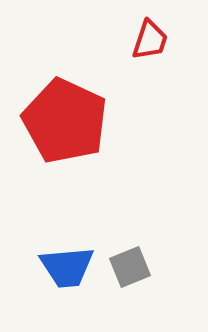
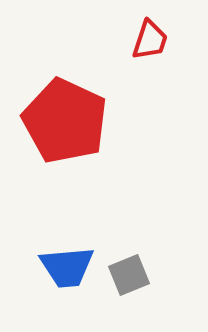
gray square: moved 1 px left, 8 px down
